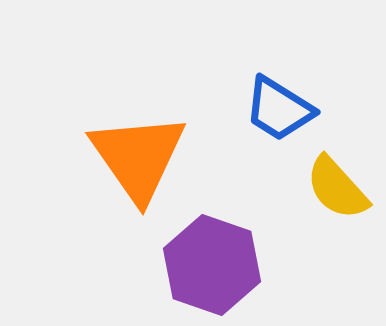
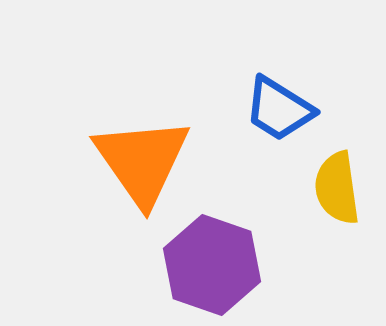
orange triangle: moved 4 px right, 4 px down
yellow semicircle: rotated 34 degrees clockwise
